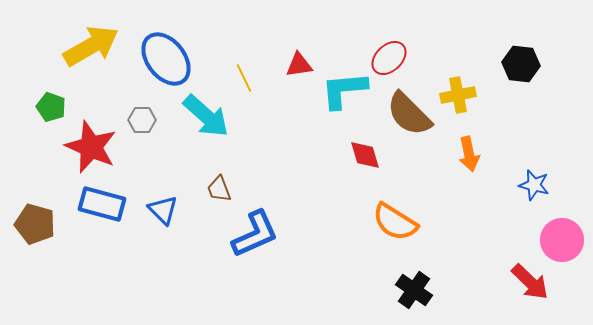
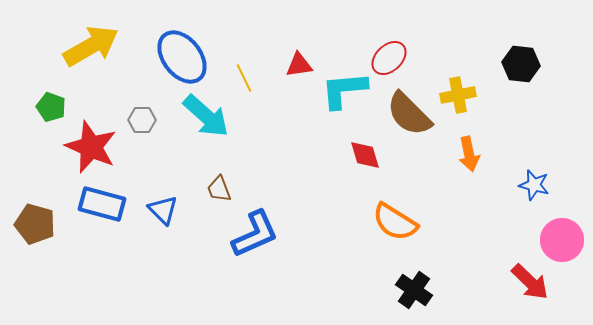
blue ellipse: moved 16 px right, 2 px up
